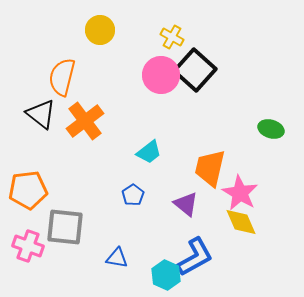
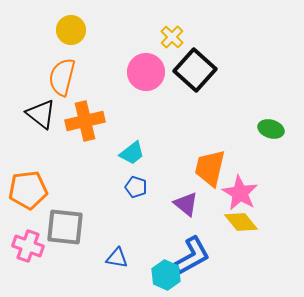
yellow circle: moved 29 px left
yellow cross: rotated 15 degrees clockwise
pink circle: moved 15 px left, 3 px up
orange cross: rotated 24 degrees clockwise
cyan trapezoid: moved 17 px left, 1 px down
blue pentagon: moved 3 px right, 8 px up; rotated 20 degrees counterclockwise
yellow diamond: rotated 16 degrees counterclockwise
blue L-shape: moved 3 px left, 1 px up
